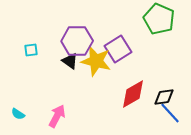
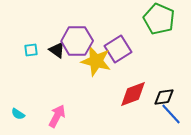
black triangle: moved 13 px left, 11 px up
red diamond: rotated 8 degrees clockwise
blue line: moved 1 px right, 1 px down
